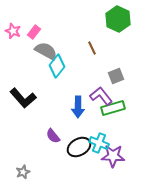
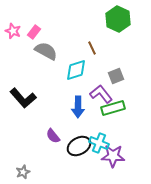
cyan diamond: moved 19 px right, 4 px down; rotated 35 degrees clockwise
purple L-shape: moved 2 px up
black ellipse: moved 1 px up
